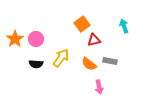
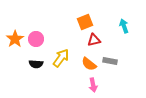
orange square: moved 3 px right, 2 px up; rotated 14 degrees clockwise
pink arrow: moved 6 px left, 2 px up
